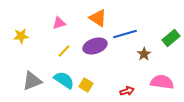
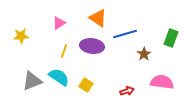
pink triangle: rotated 16 degrees counterclockwise
green rectangle: rotated 30 degrees counterclockwise
purple ellipse: moved 3 px left; rotated 25 degrees clockwise
yellow line: rotated 24 degrees counterclockwise
cyan semicircle: moved 5 px left, 3 px up
